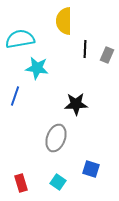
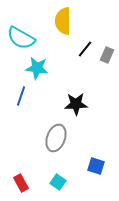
yellow semicircle: moved 1 px left
cyan semicircle: moved 1 px right, 1 px up; rotated 140 degrees counterclockwise
black line: rotated 36 degrees clockwise
blue line: moved 6 px right
blue square: moved 5 px right, 3 px up
red rectangle: rotated 12 degrees counterclockwise
